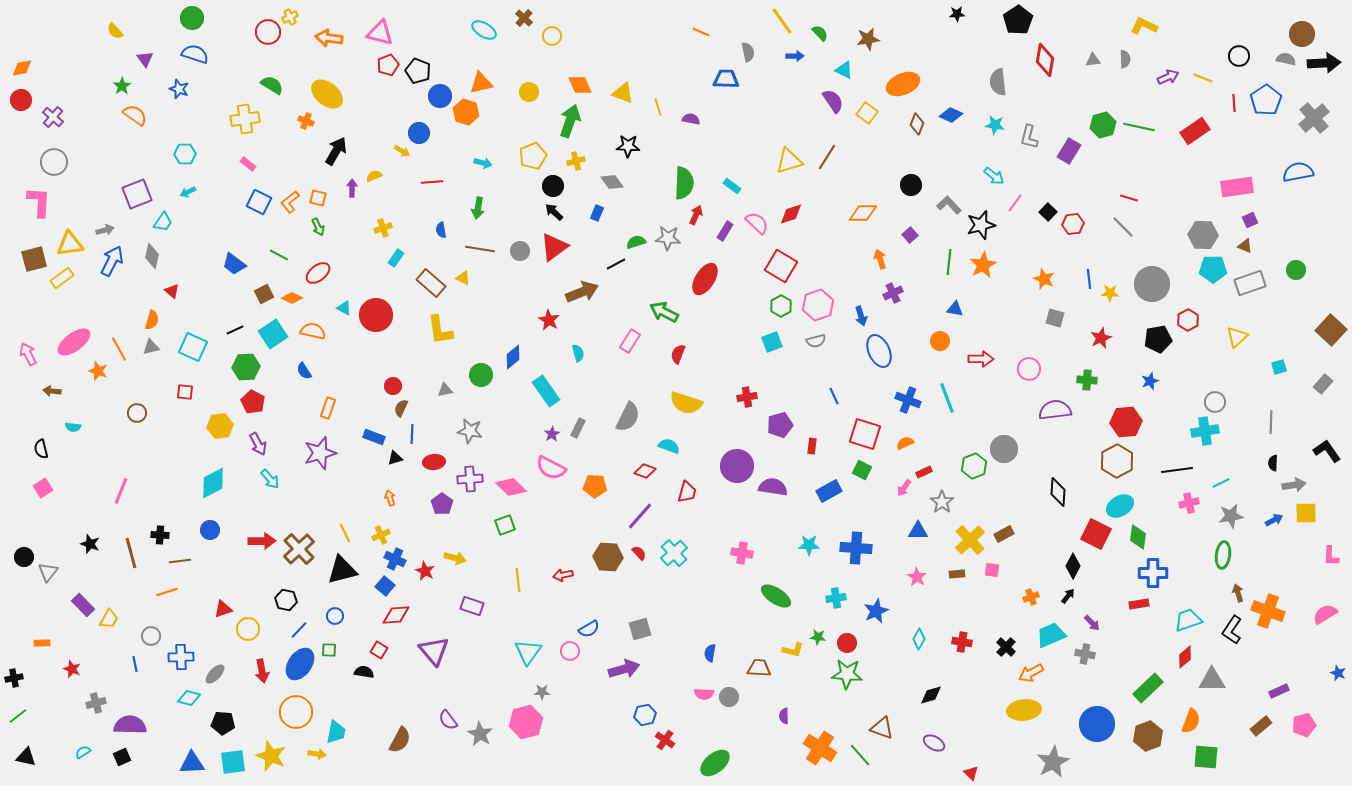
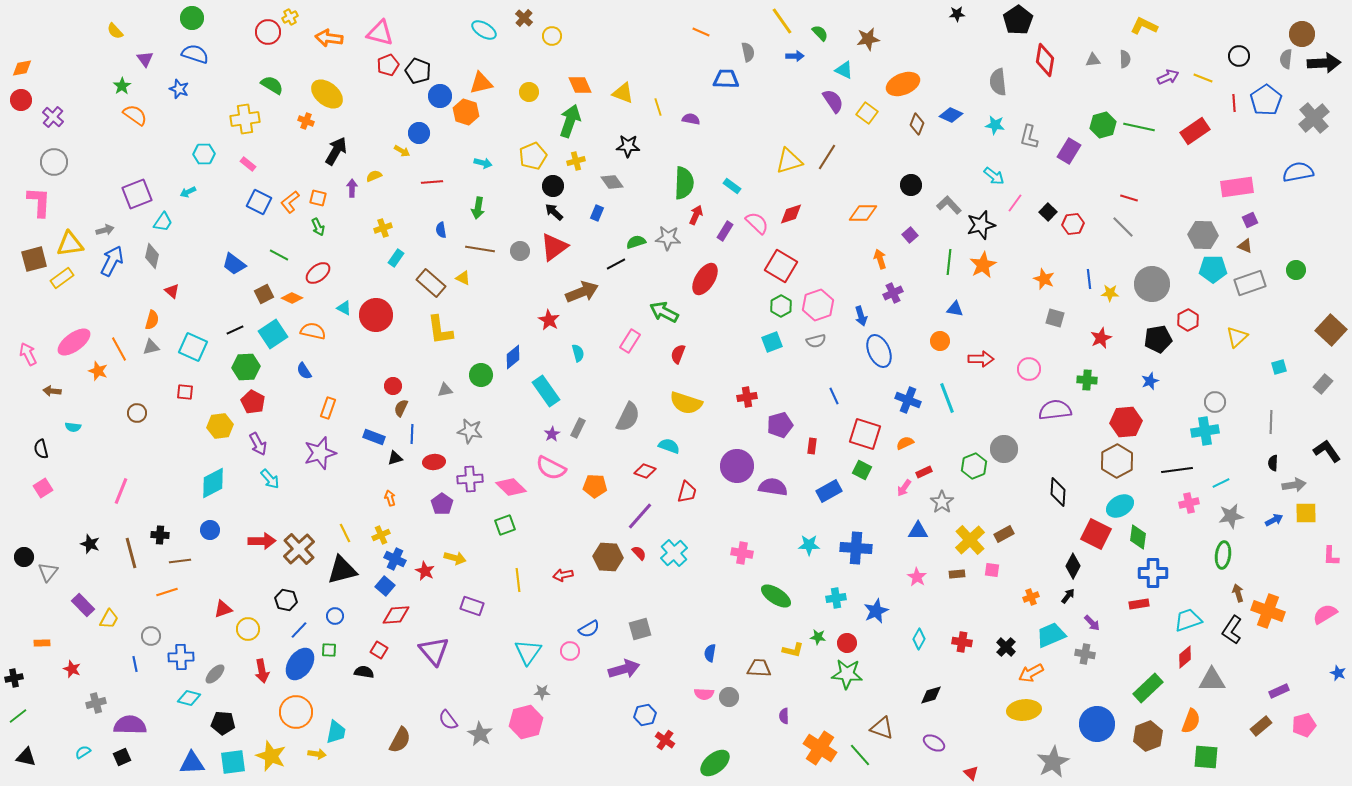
gray semicircle at (1286, 59): rotated 96 degrees counterclockwise
cyan hexagon at (185, 154): moved 19 px right
